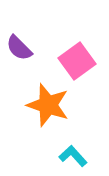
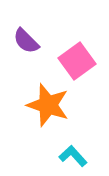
purple semicircle: moved 7 px right, 7 px up
